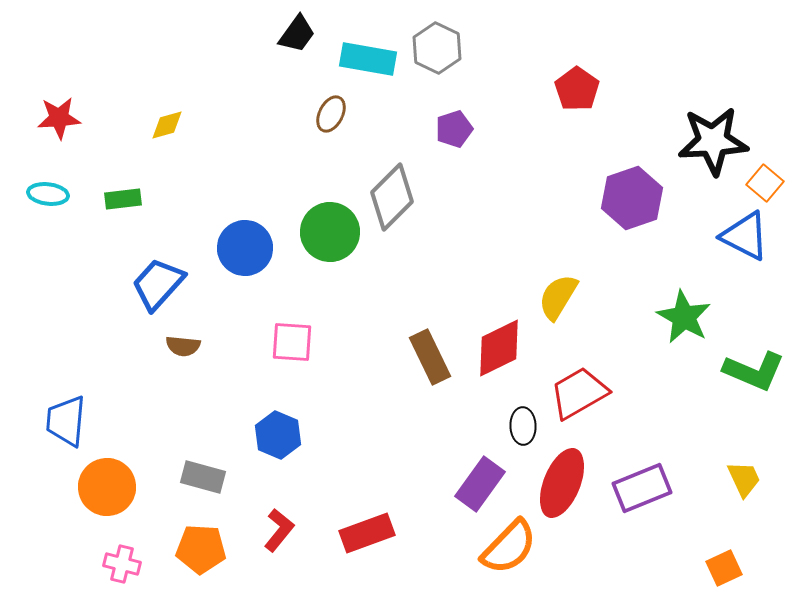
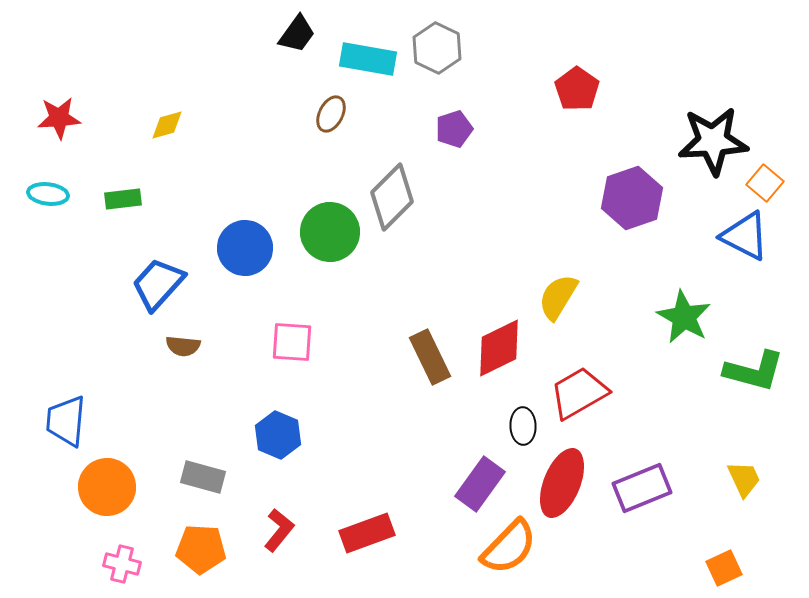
green L-shape at (754, 371): rotated 8 degrees counterclockwise
